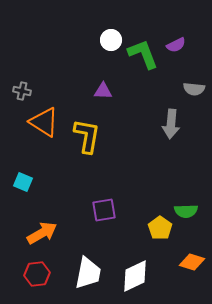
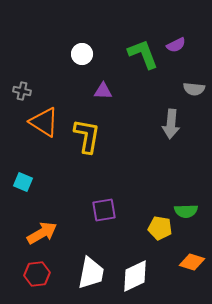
white circle: moved 29 px left, 14 px down
yellow pentagon: rotated 25 degrees counterclockwise
white trapezoid: moved 3 px right
